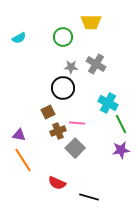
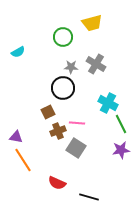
yellow trapezoid: moved 1 px right, 1 px down; rotated 15 degrees counterclockwise
cyan semicircle: moved 1 px left, 14 px down
purple triangle: moved 3 px left, 2 px down
gray square: moved 1 px right; rotated 12 degrees counterclockwise
